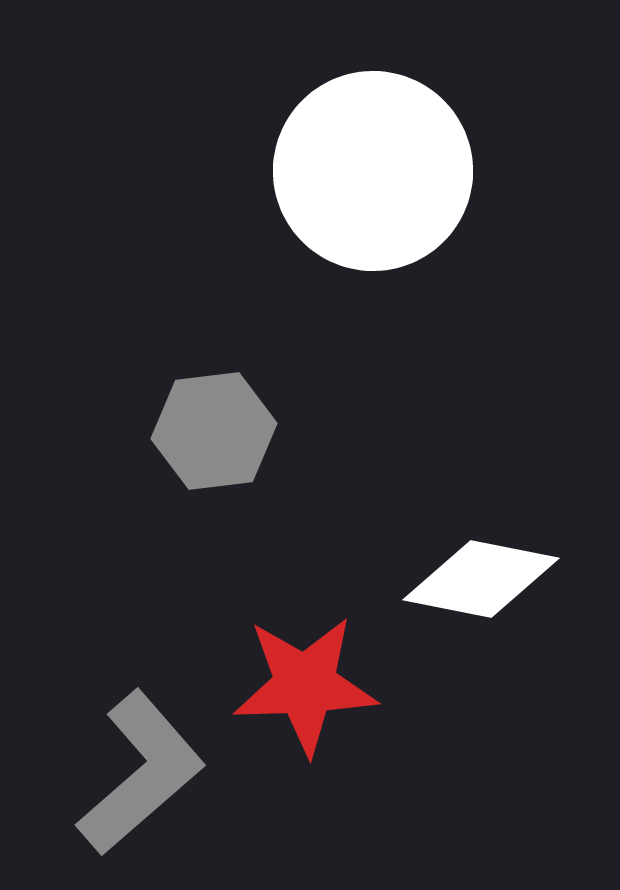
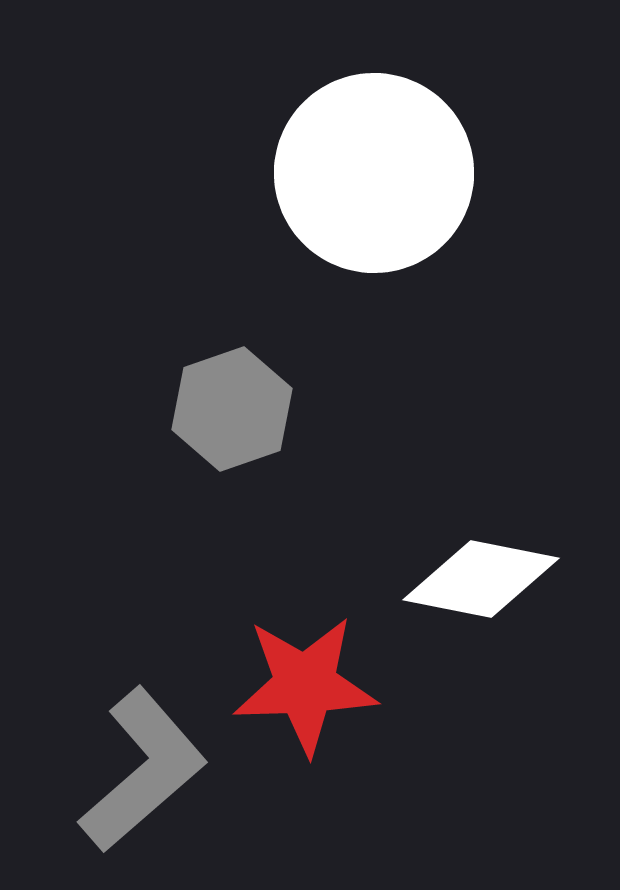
white circle: moved 1 px right, 2 px down
gray hexagon: moved 18 px right, 22 px up; rotated 12 degrees counterclockwise
gray L-shape: moved 2 px right, 3 px up
